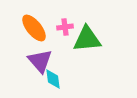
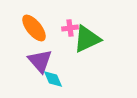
pink cross: moved 5 px right, 1 px down
green triangle: rotated 20 degrees counterclockwise
cyan diamond: rotated 15 degrees counterclockwise
